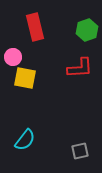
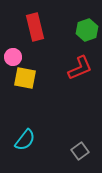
red L-shape: rotated 20 degrees counterclockwise
gray square: rotated 24 degrees counterclockwise
